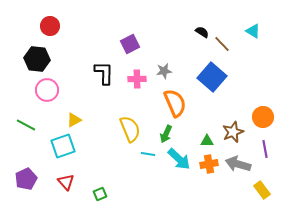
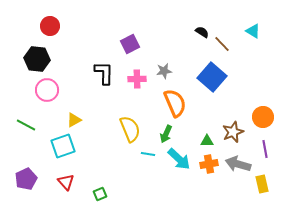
yellow rectangle: moved 6 px up; rotated 24 degrees clockwise
